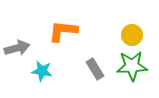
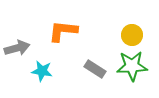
gray rectangle: rotated 25 degrees counterclockwise
